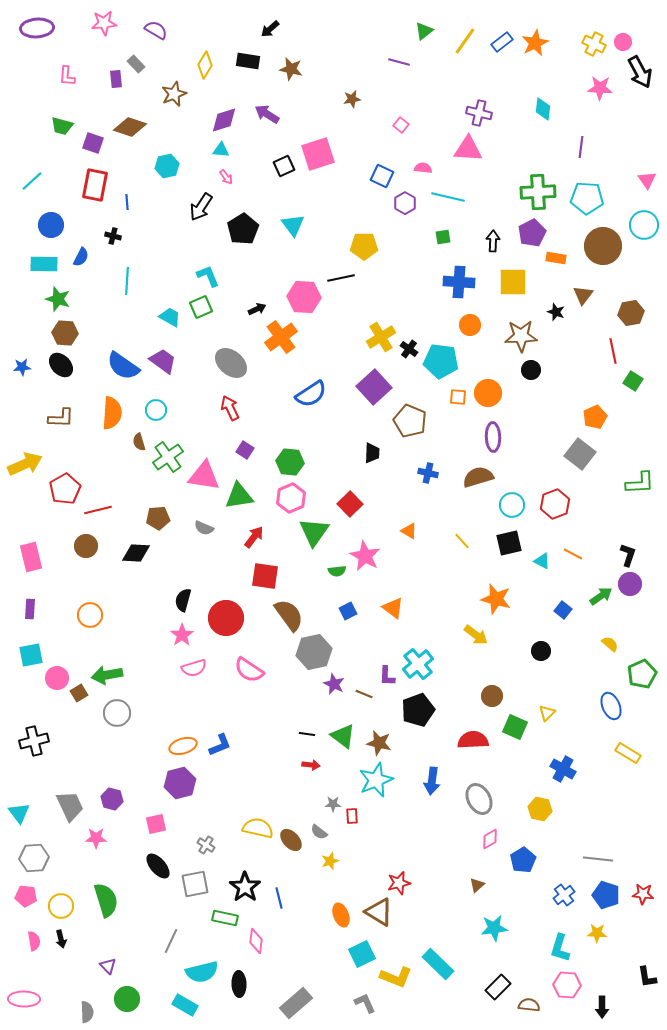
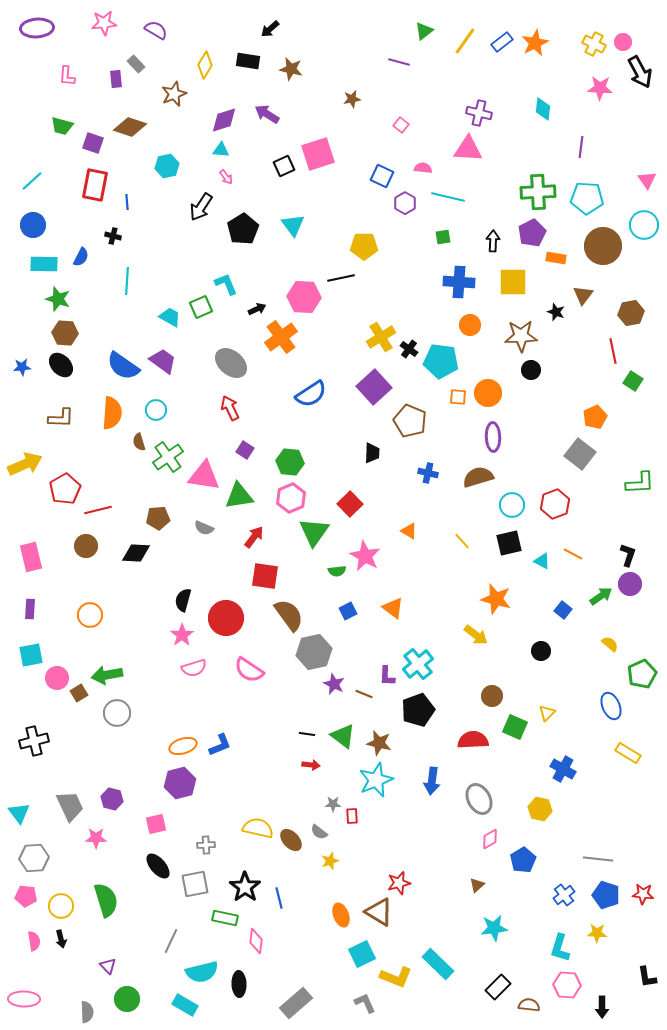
blue circle at (51, 225): moved 18 px left
cyan L-shape at (208, 276): moved 18 px right, 8 px down
gray cross at (206, 845): rotated 36 degrees counterclockwise
